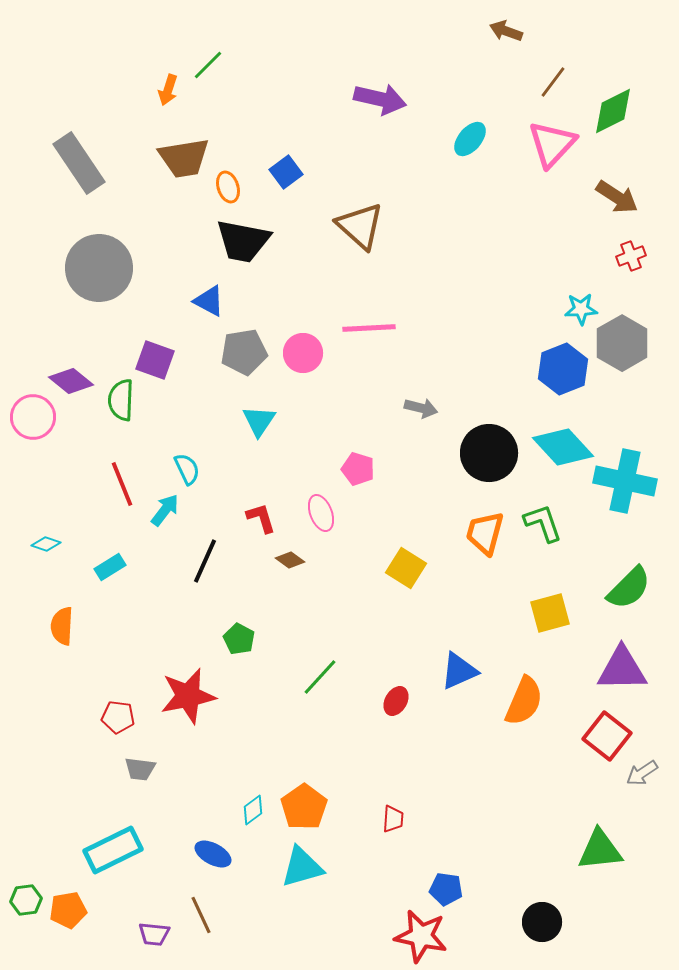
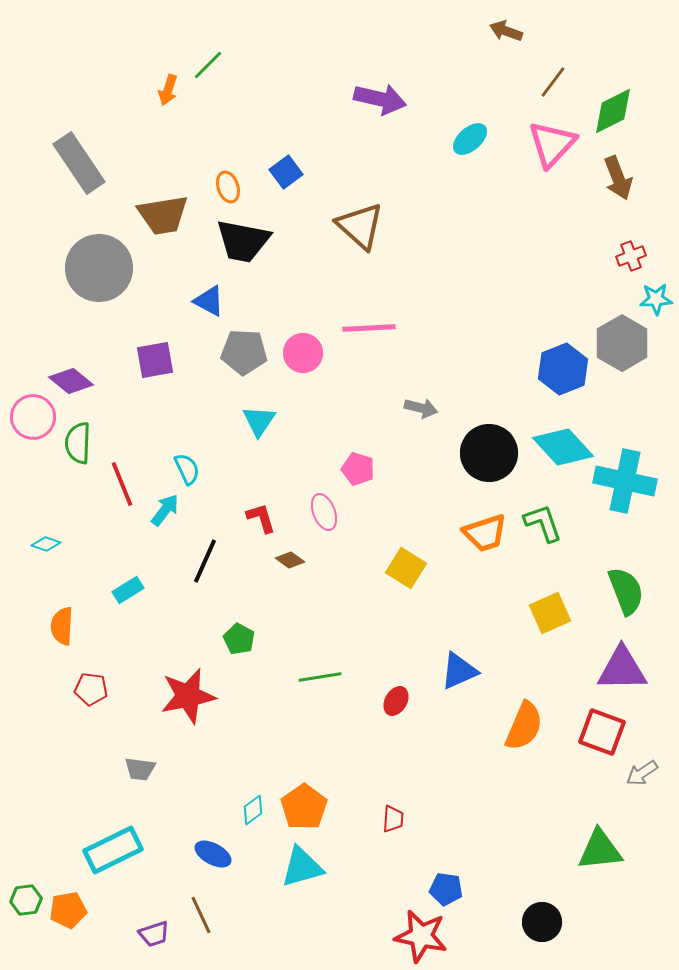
cyan ellipse at (470, 139): rotated 9 degrees clockwise
brown trapezoid at (184, 158): moved 21 px left, 57 px down
brown arrow at (617, 197): moved 1 px right, 19 px up; rotated 36 degrees clockwise
cyan star at (581, 309): moved 75 px right, 10 px up
gray pentagon at (244, 352): rotated 12 degrees clockwise
purple square at (155, 360): rotated 30 degrees counterclockwise
green semicircle at (121, 400): moved 43 px left, 43 px down
pink ellipse at (321, 513): moved 3 px right, 1 px up
orange trapezoid at (485, 533): rotated 123 degrees counterclockwise
cyan rectangle at (110, 567): moved 18 px right, 23 px down
green semicircle at (629, 588): moved 3 px left, 3 px down; rotated 66 degrees counterclockwise
yellow square at (550, 613): rotated 9 degrees counterclockwise
green line at (320, 677): rotated 39 degrees clockwise
orange semicircle at (524, 701): moved 25 px down
red pentagon at (118, 717): moved 27 px left, 28 px up
red square at (607, 736): moved 5 px left, 4 px up; rotated 18 degrees counterclockwise
purple trapezoid at (154, 934): rotated 24 degrees counterclockwise
